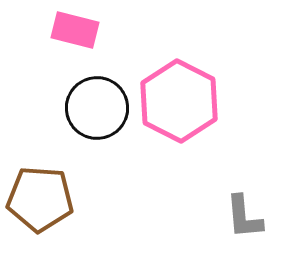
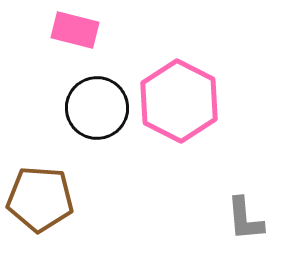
gray L-shape: moved 1 px right, 2 px down
